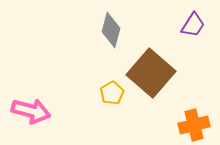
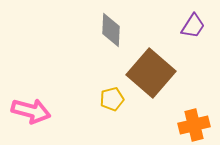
purple trapezoid: moved 1 px down
gray diamond: rotated 12 degrees counterclockwise
yellow pentagon: moved 6 px down; rotated 15 degrees clockwise
